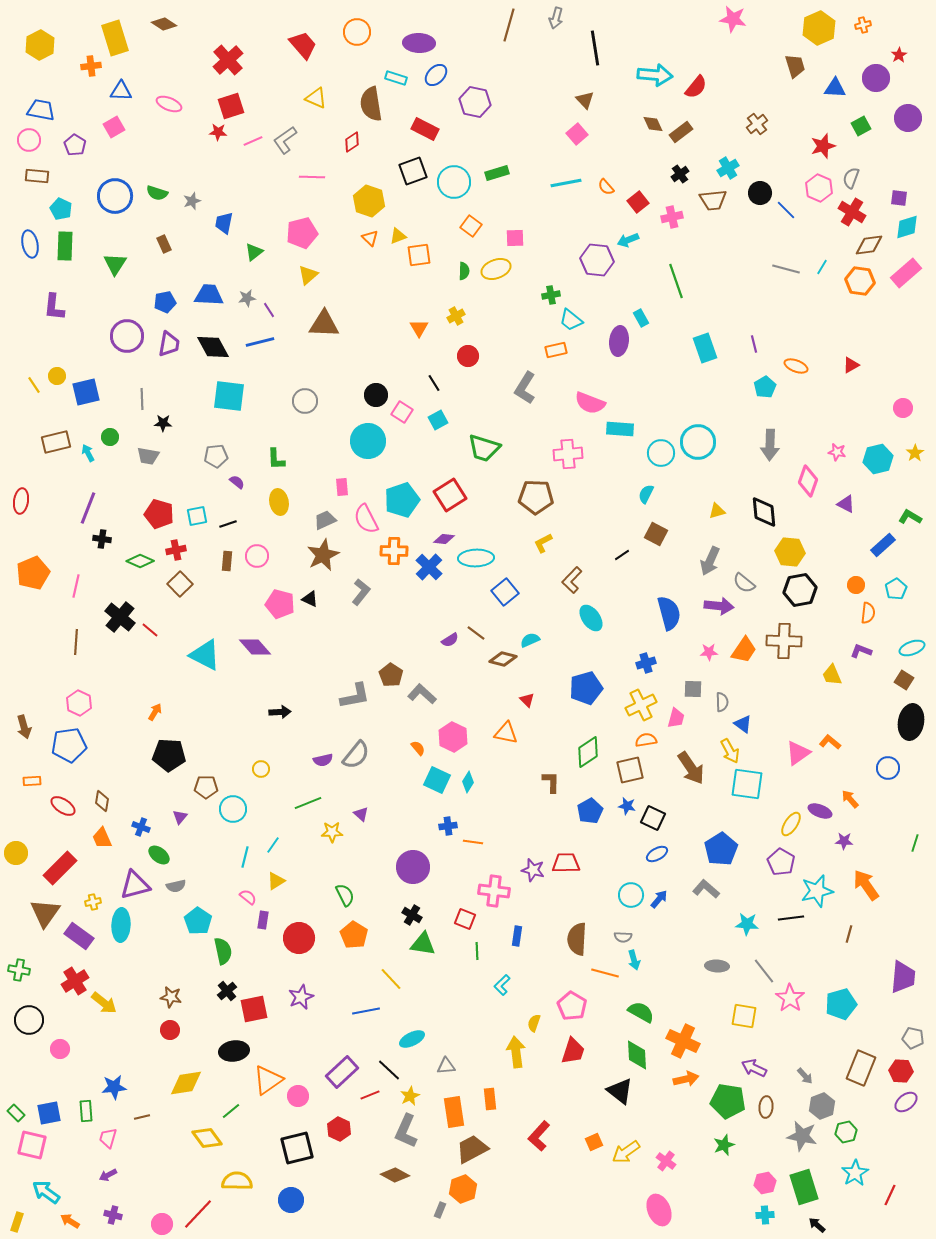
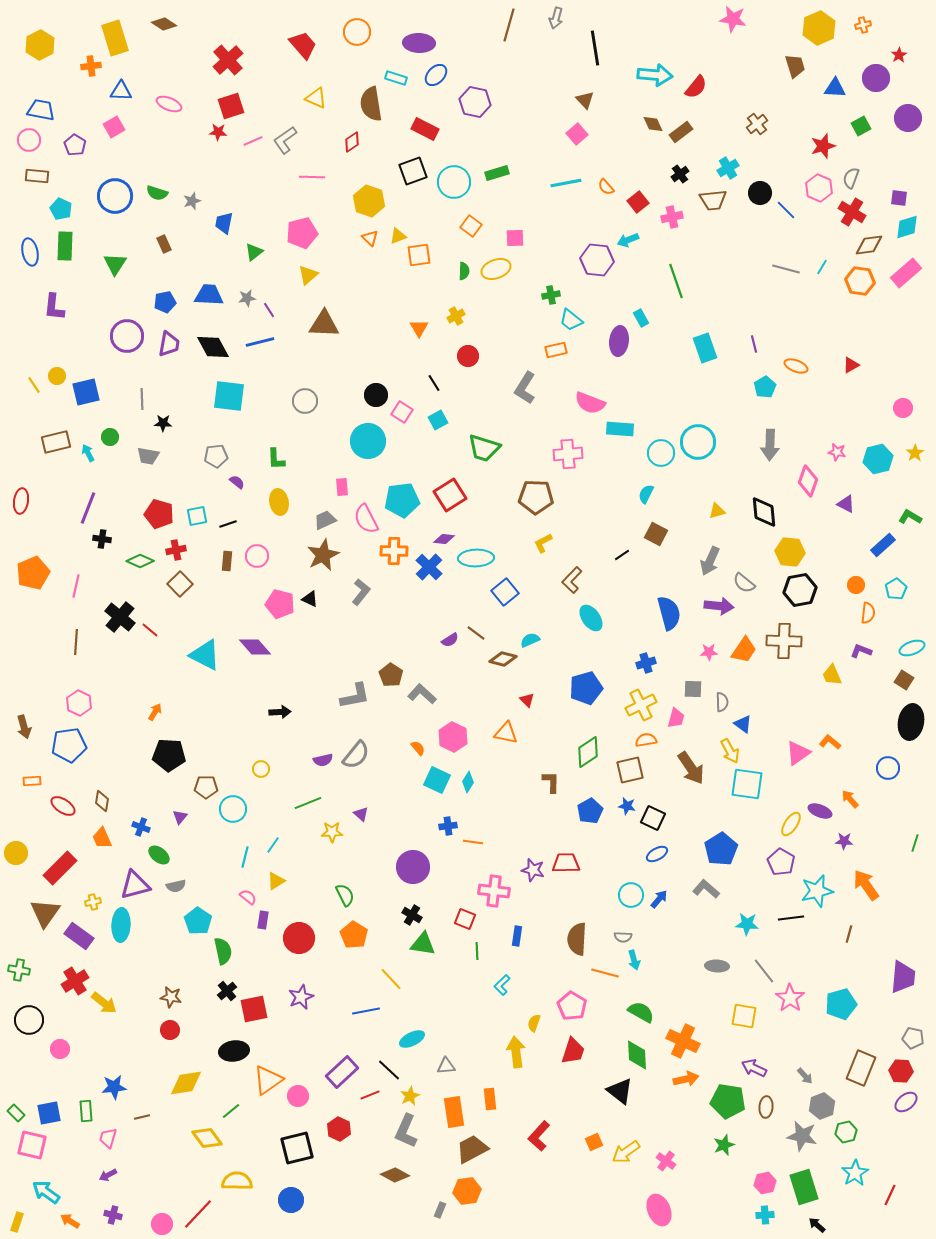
blue ellipse at (30, 244): moved 8 px down
cyan pentagon at (402, 500): rotated 12 degrees clockwise
orange hexagon at (463, 1189): moved 4 px right, 2 px down; rotated 12 degrees clockwise
